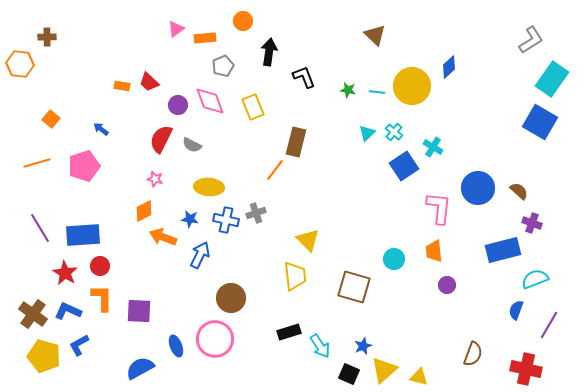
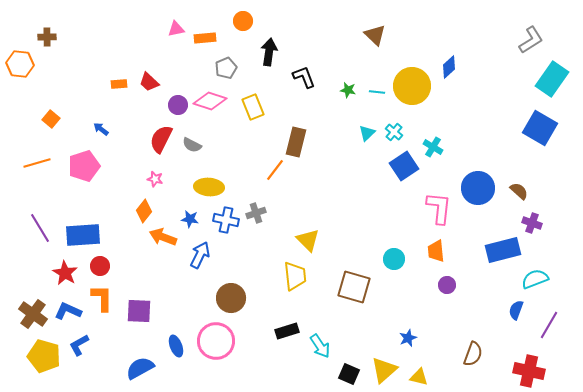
pink triangle at (176, 29): rotated 24 degrees clockwise
gray pentagon at (223, 66): moved 3 px right, 2 px down
orange rectangle at (122, 86): moved 3 px left, 2 px up; rotated 14 degrees counterclockwise
pink diamond at (210, 101): rotated 52 degrees counterclockwise
blue square at (540, 122): moved 6 px down
orange diamond at (144, 211): rotated 25 degrees counterclockwise
orange trapezoid at (434, 251): moved 2 px right
black rectangle at (289, 332): moved 2 px left, 1 px up
pink circle at (215, 339): moved 1 px right, 2 px down
blue star at (363, 346): moved 45 px right, 8 px up
red cross at (526, 369): moved 3 px right, 2 px down
